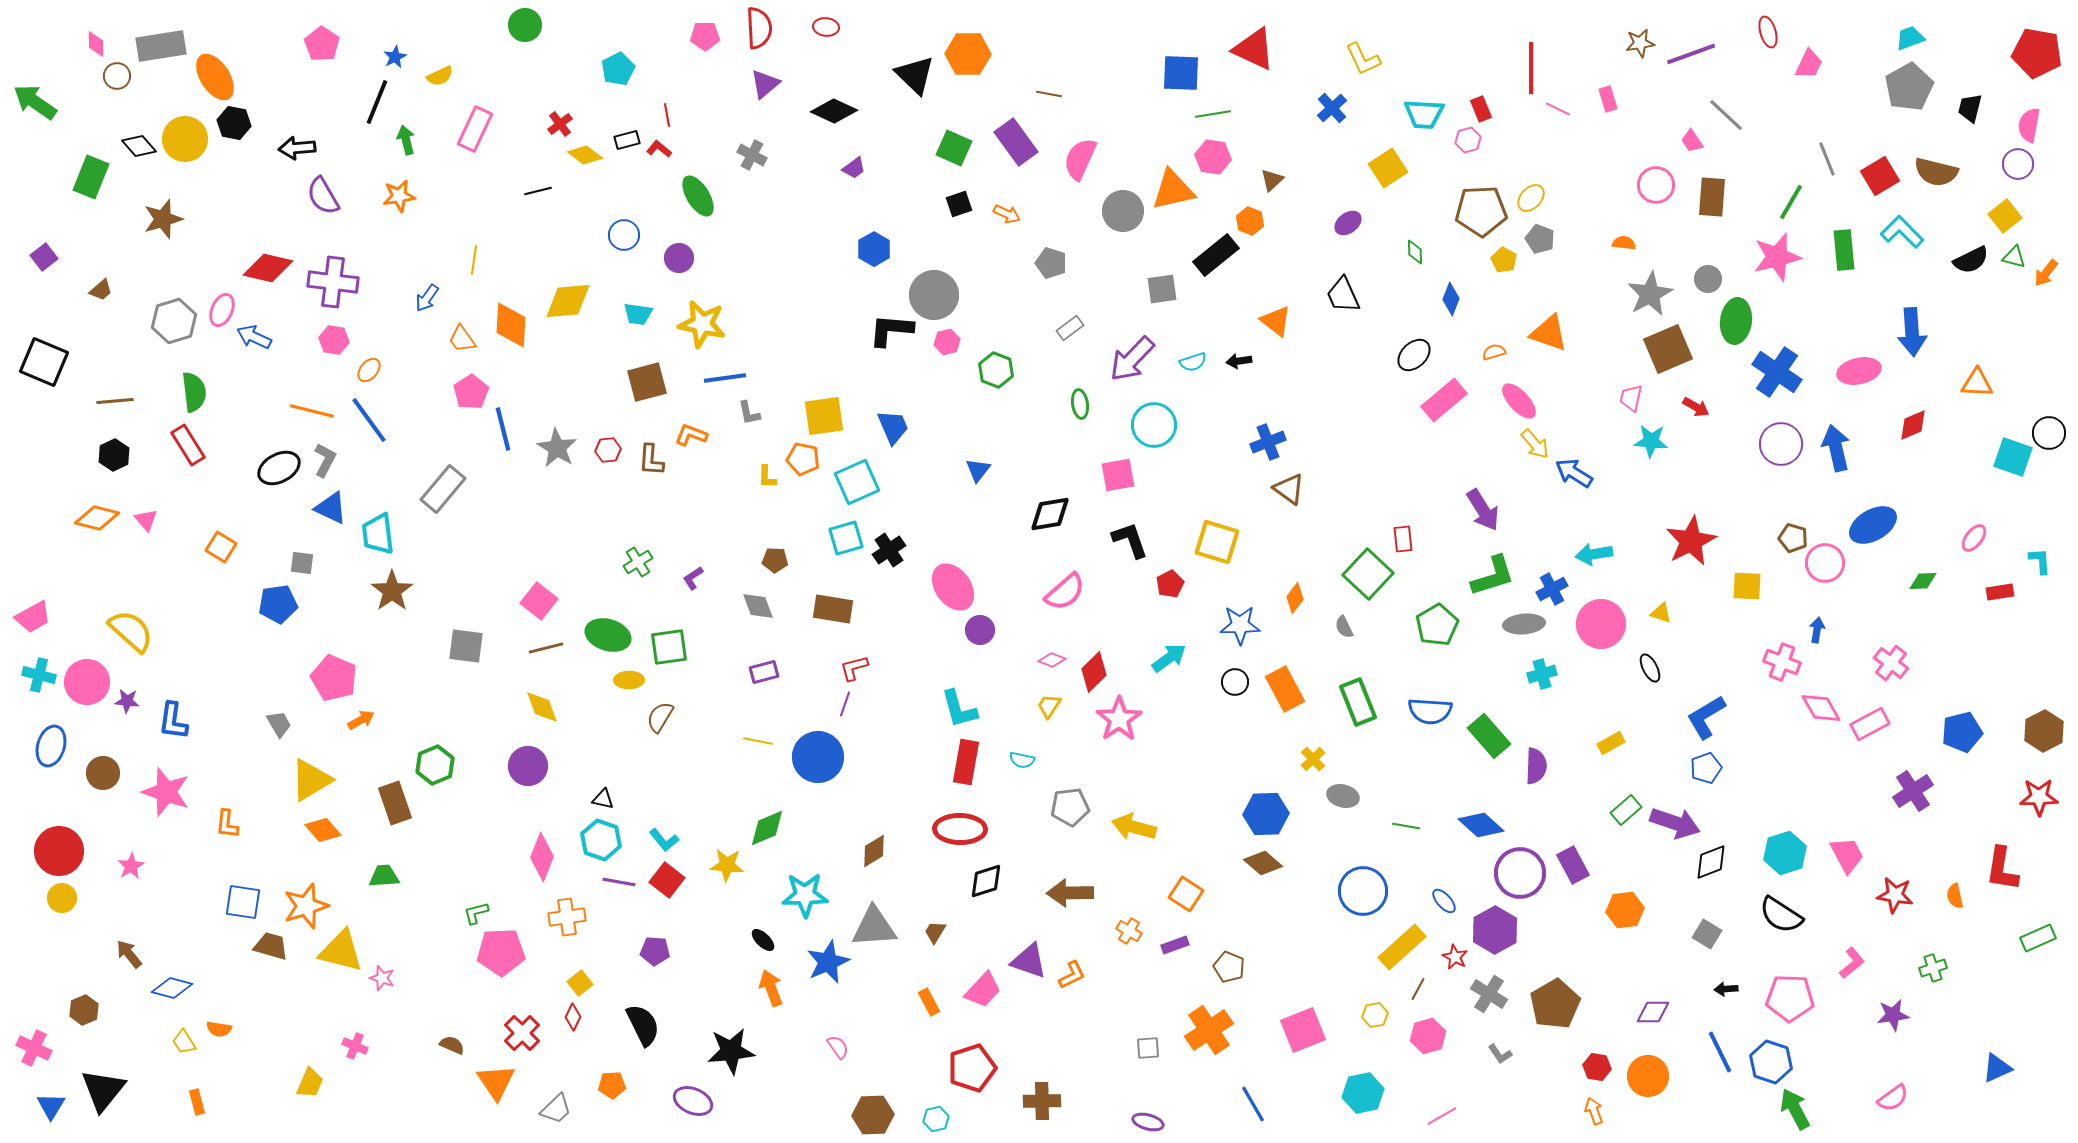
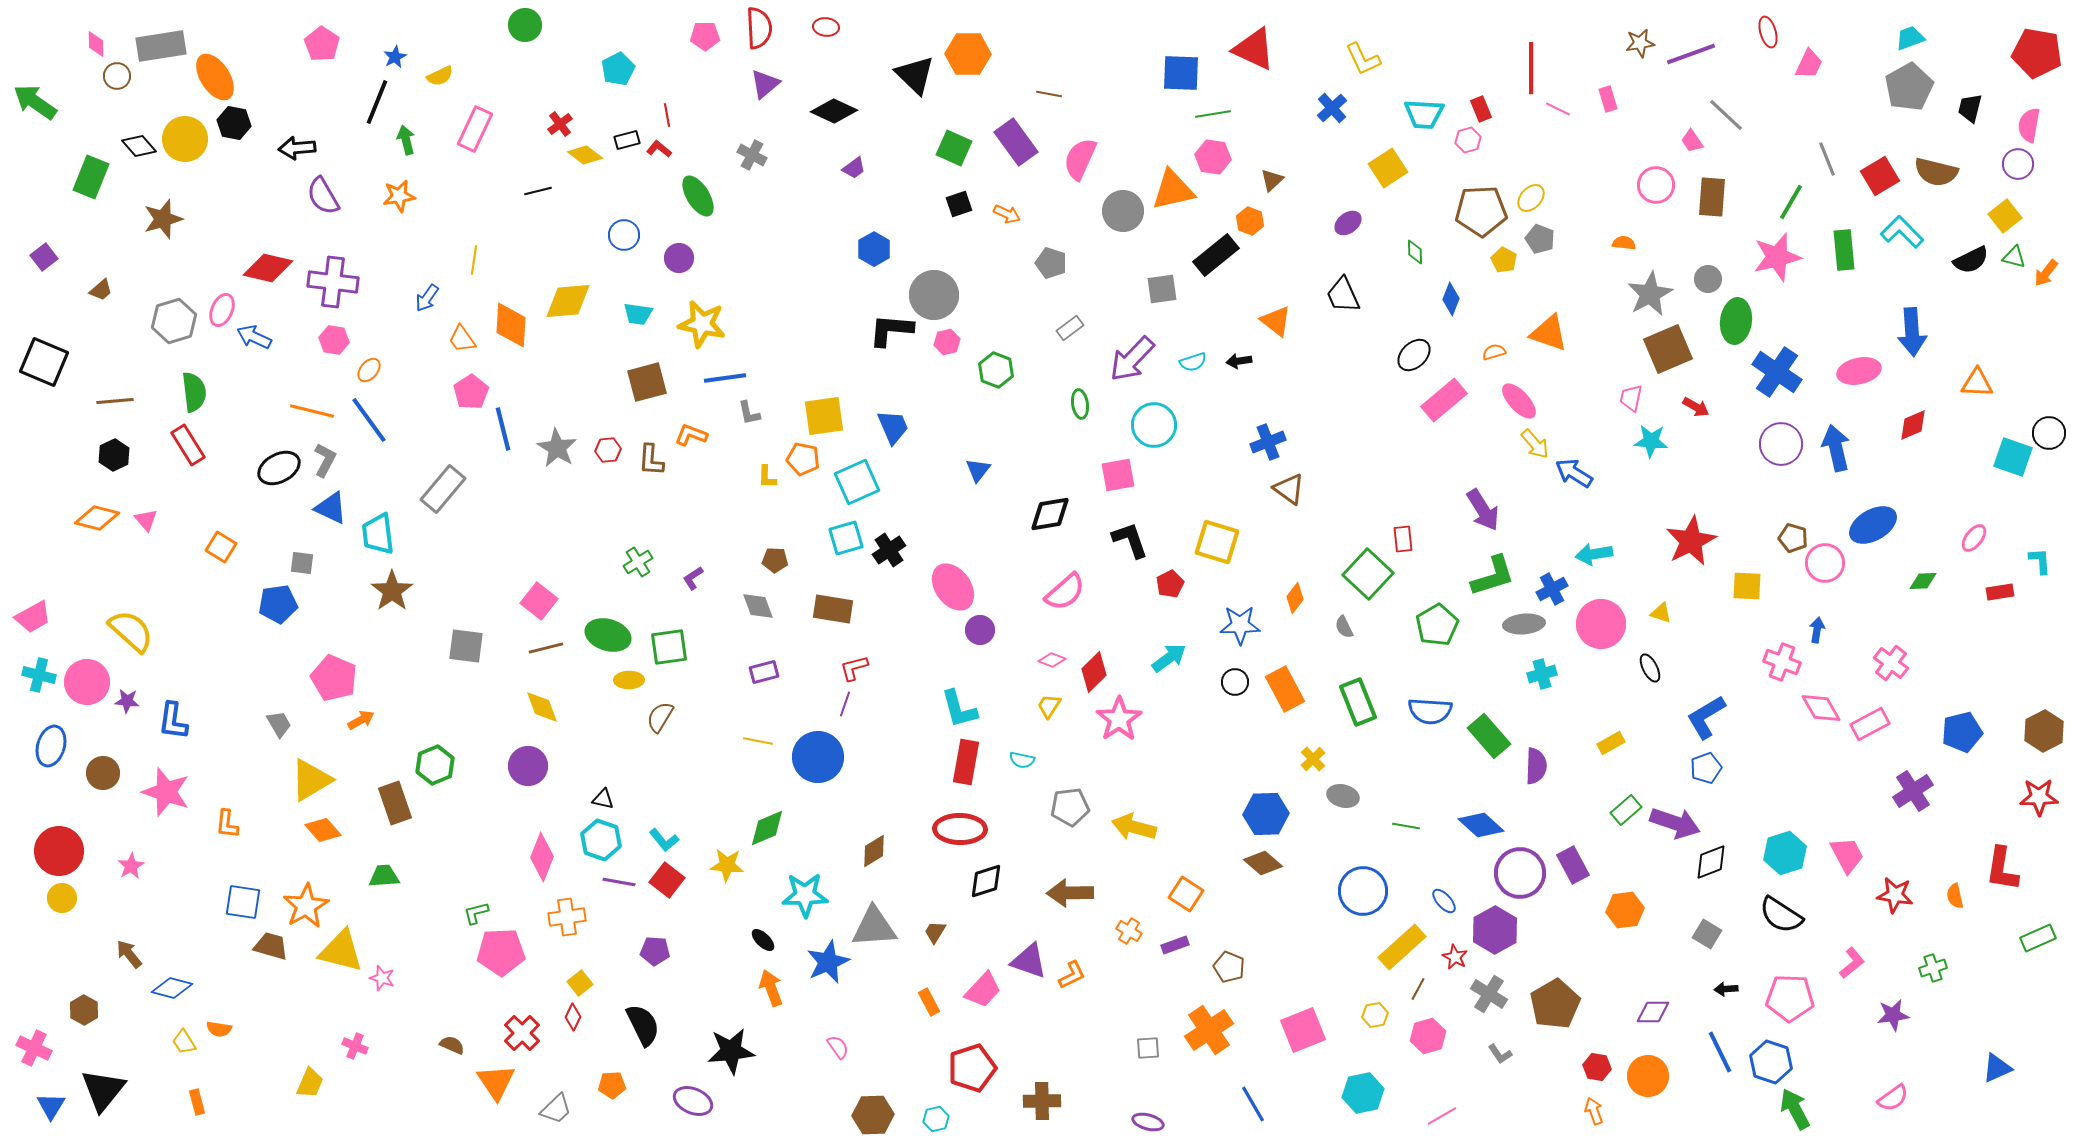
orange star at (306, 906): rotated 12 degrees counterclockwise
brown hexagon at (84, 1010): rotated 8 degrees counterclockwise
